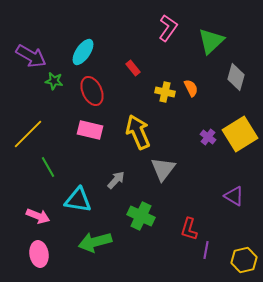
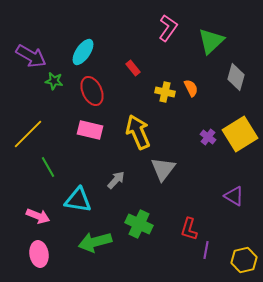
green cross: moved 2 px left, 8 px down
